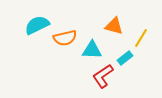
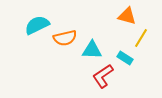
orange triangle: moved 13 px right, 10 px up
cyan rectangle: rotated 70 degrees clockwise
